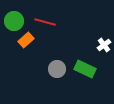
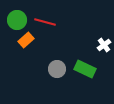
green circle: moved 3 px right, 1 px up
